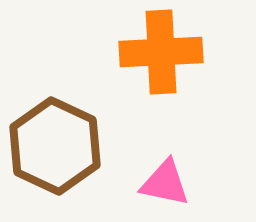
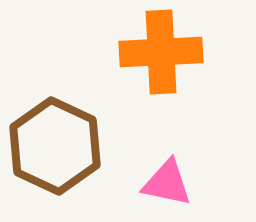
pink triangle: moved 2 px right
